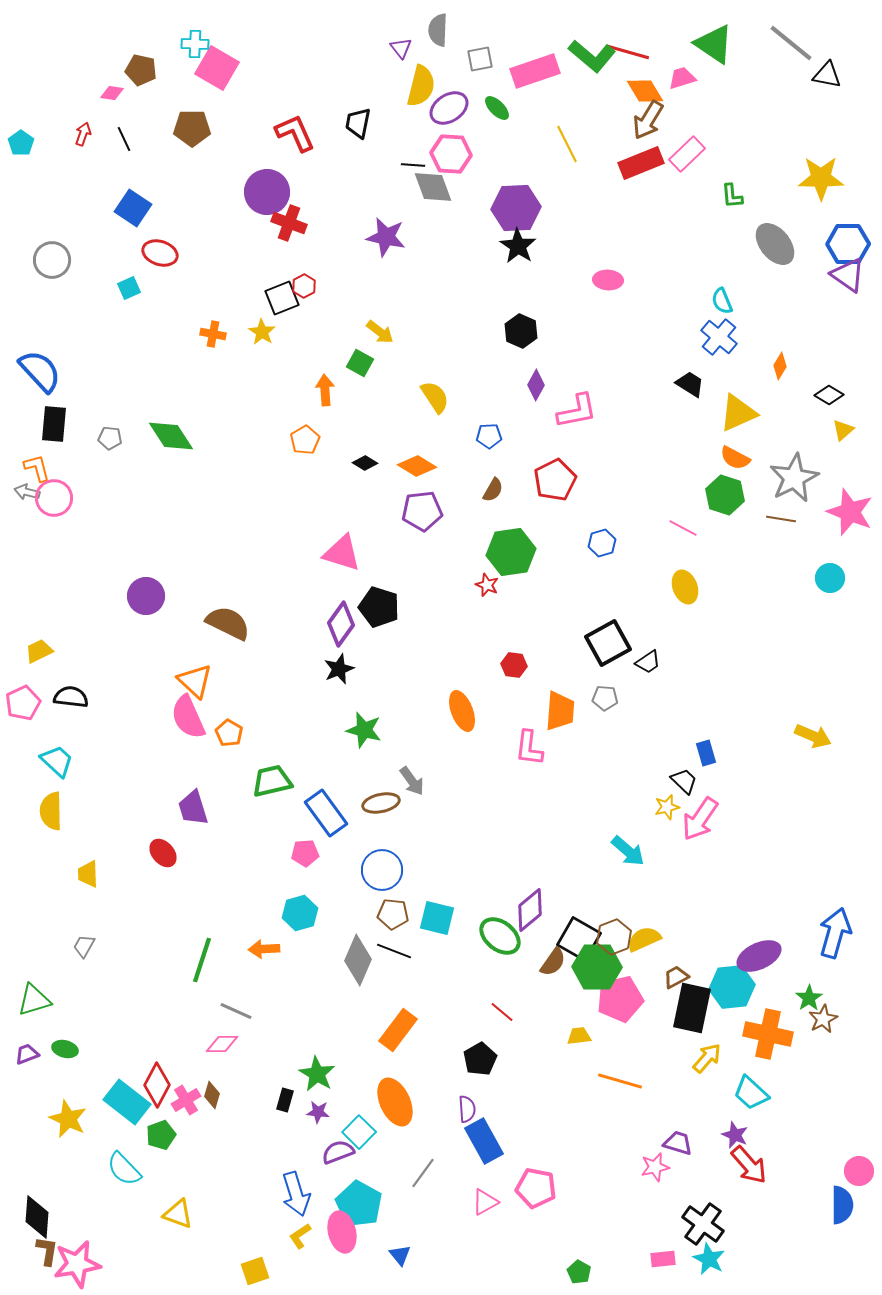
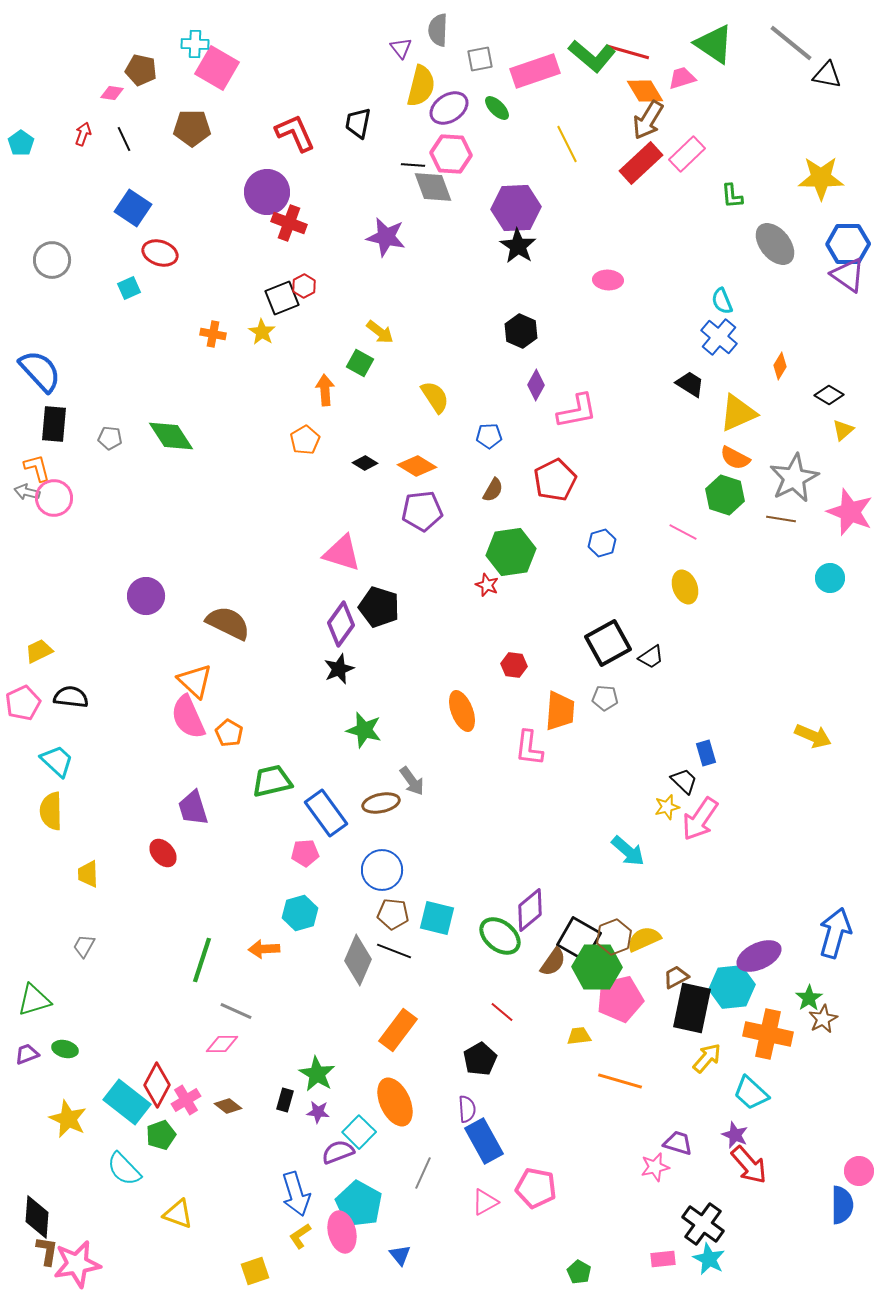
red rectangle at (641, 163): rotated 21 degrees counterclockwise
pink line at (683, 528): moved 4 px down
black trapezoid at (648, 662): moved 3 px right, 5 px up
brown diamond at (212, 1095): moved 16 px right, 11 px down; rotated 68 degrees counterclockwise
gray line at (423, 1173): rotated 12 degrees counterclockwise
